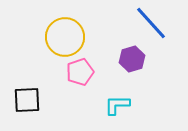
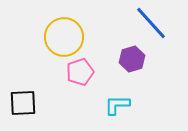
yellow circle: moved 1 px left
black square: moved 4 px left, 3 px down
